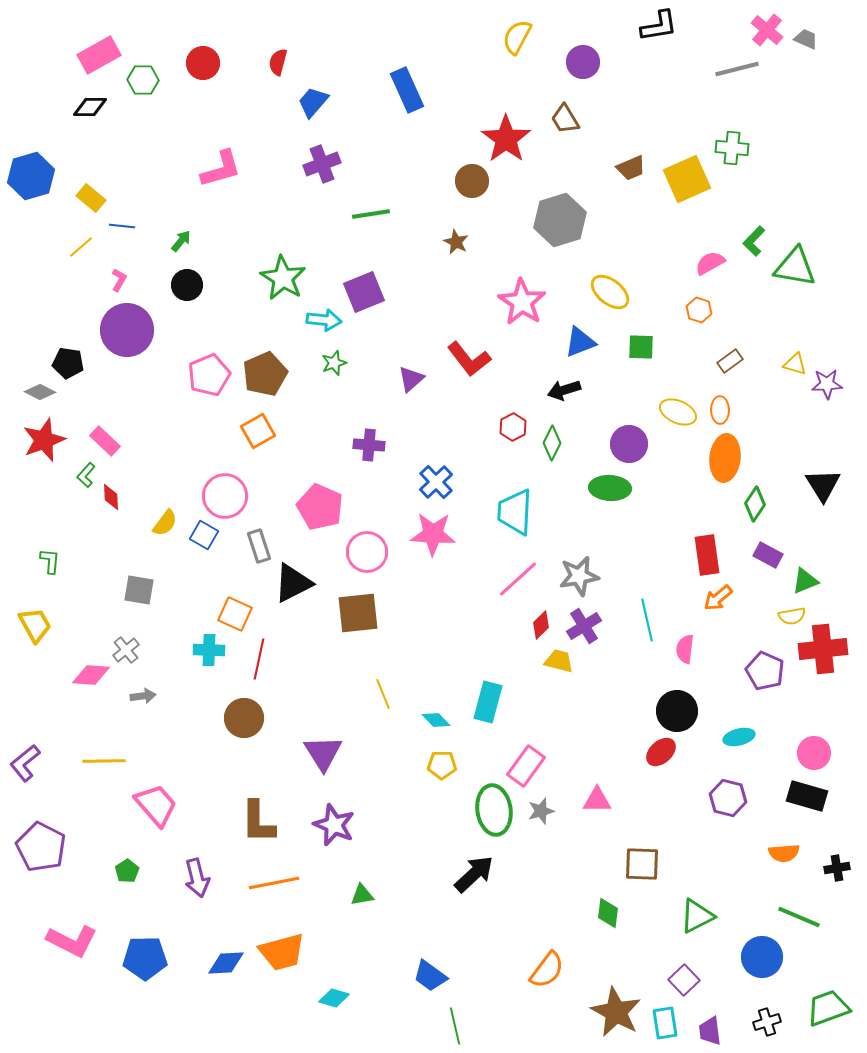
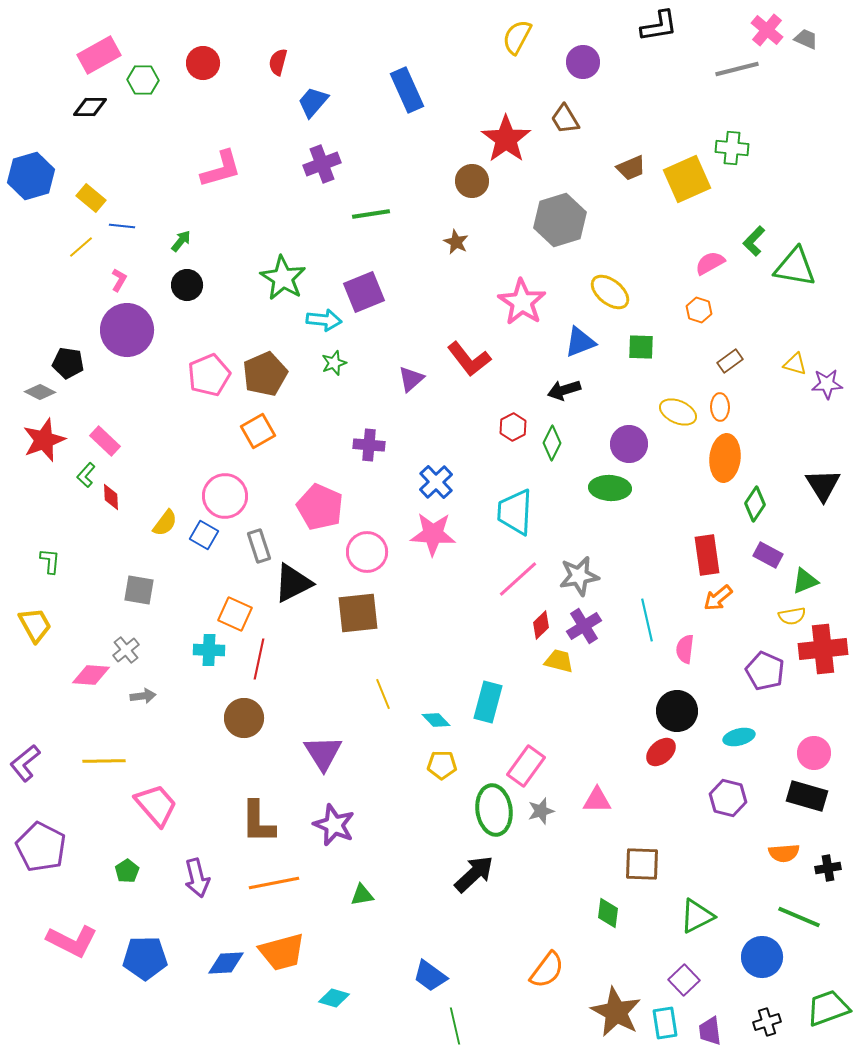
orange ellipse at (720, 410): moved 3 px up
black cross at (837, 868): moved 9 px left
